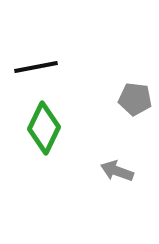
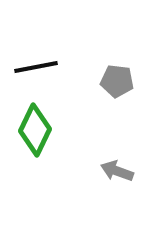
gray pentagon: moved 18 px left, 18 px up
green diamond: moved 9 px left, 2 px down
